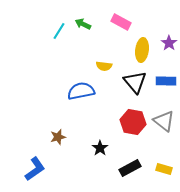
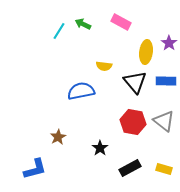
yellow ellipse: moved 4 px right, 2 px down
brown star: rotated 14 degrees counterclockwise
blue L-shape: rotated 20 degrees clockwise
